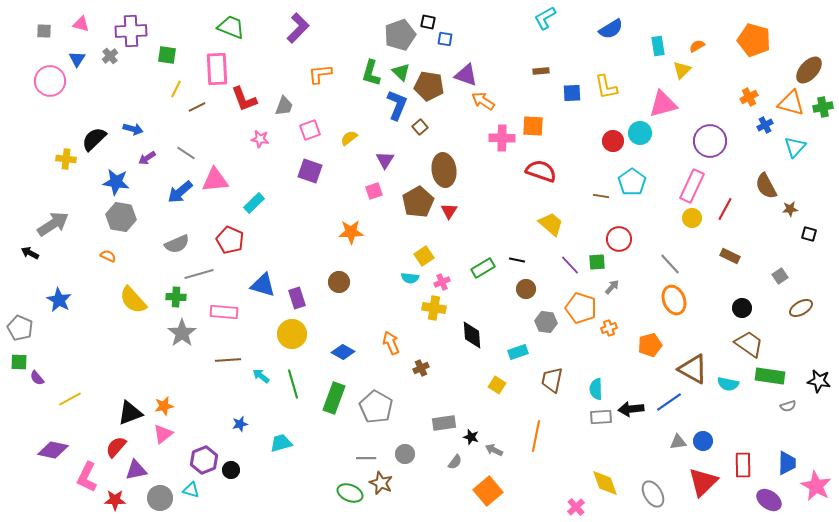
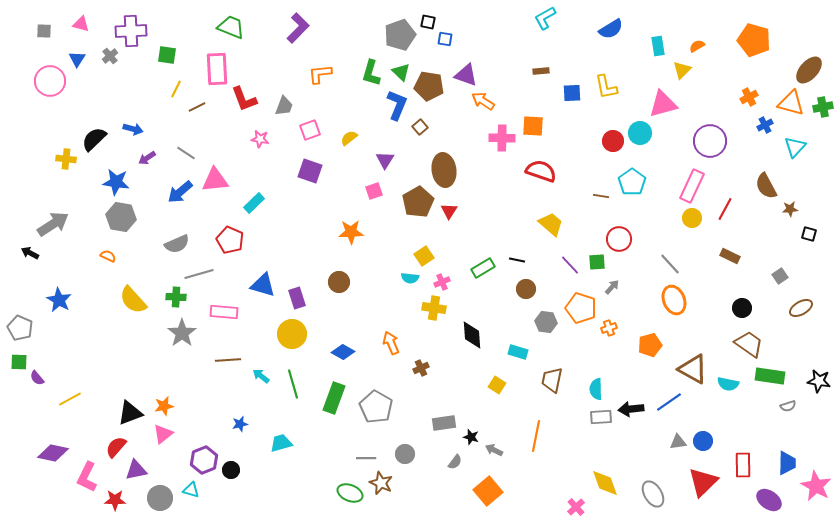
cyan rectangle at (518, 352): rotated 36 degrees clockwise
purple diamond at (53, 450): moved 3 px down
